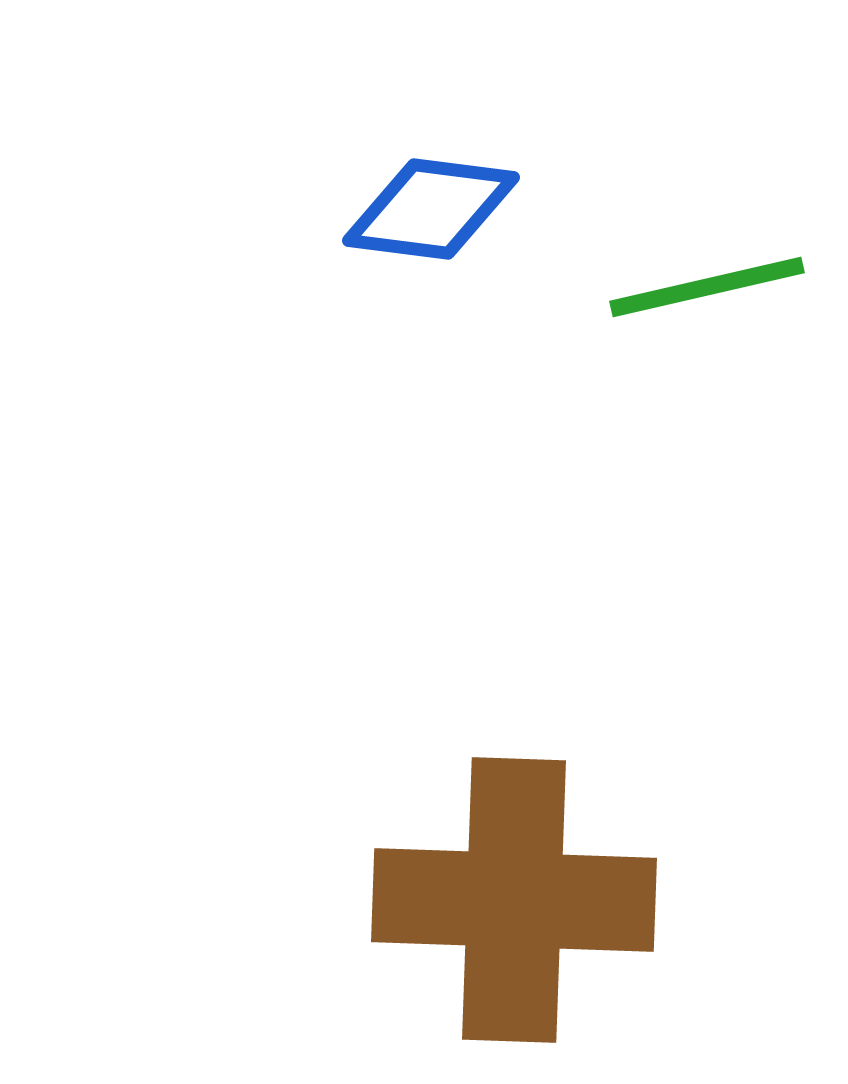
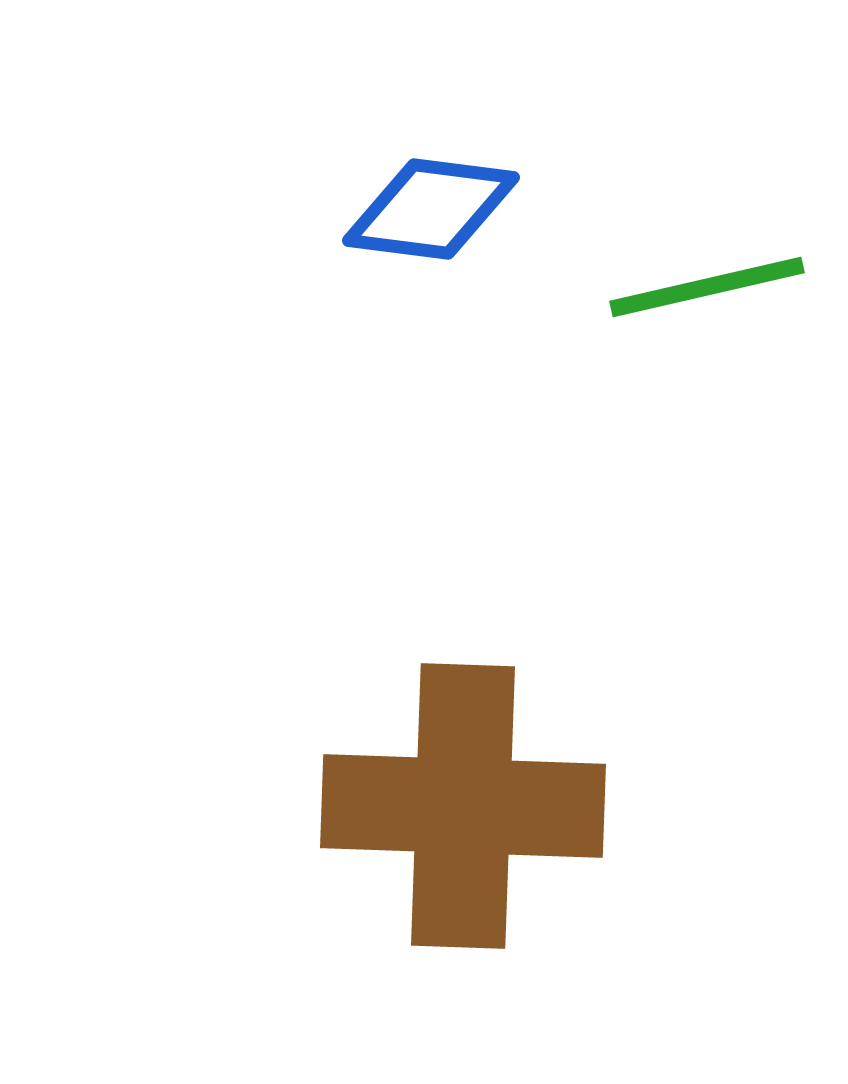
brown cross: moved 51 px left, 94 px up
